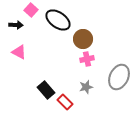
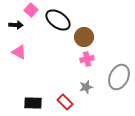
brown circle: moved 1 px right, 2 px up
black rectangle: moved 13 px left, 13 px down; rotated 48 degrees counterclockwise
